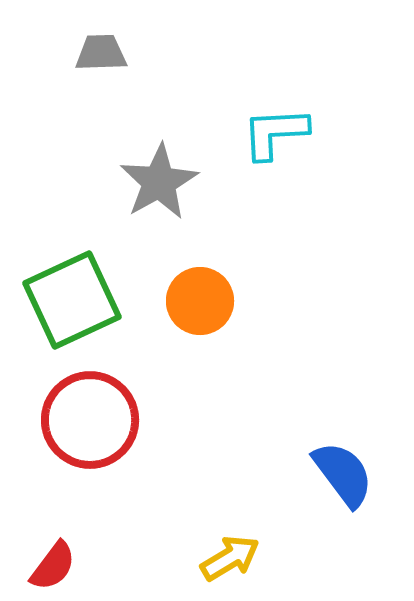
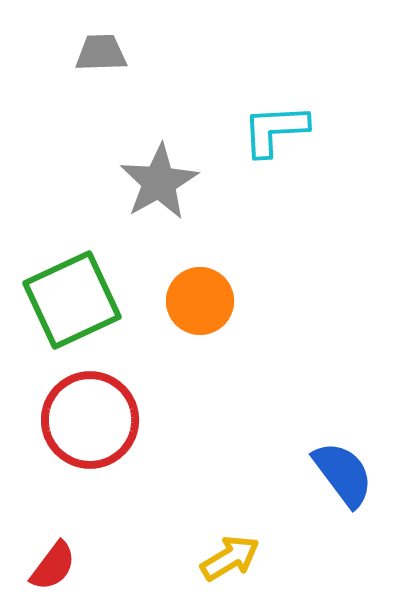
cyan L-shape: moved 3 px up
